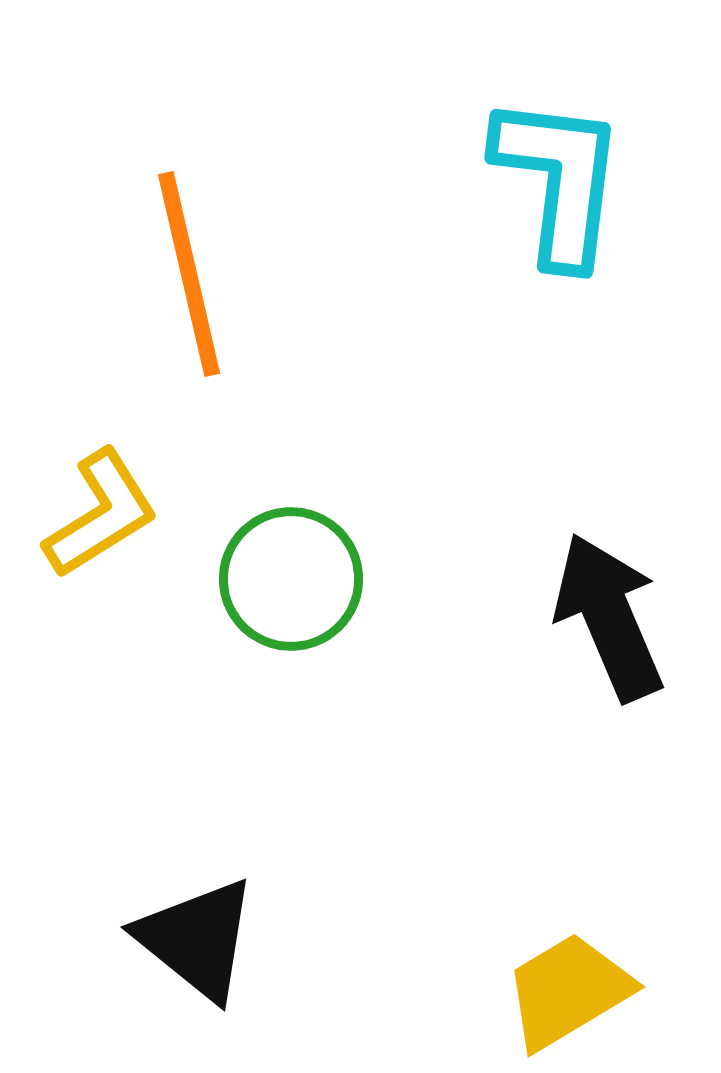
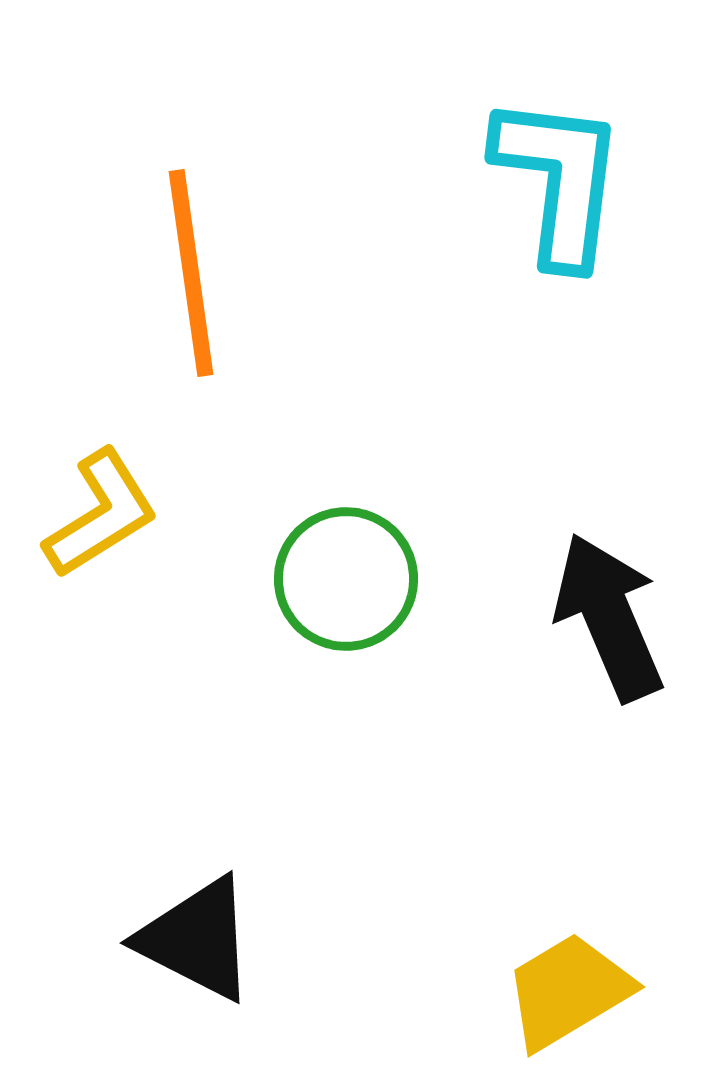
orange line: moved 2 px right, 1 px up; rotated 5 degrees clockwise
green circle: moved 55 px right
black triangle: rotated 12 degrees counterclockwise
